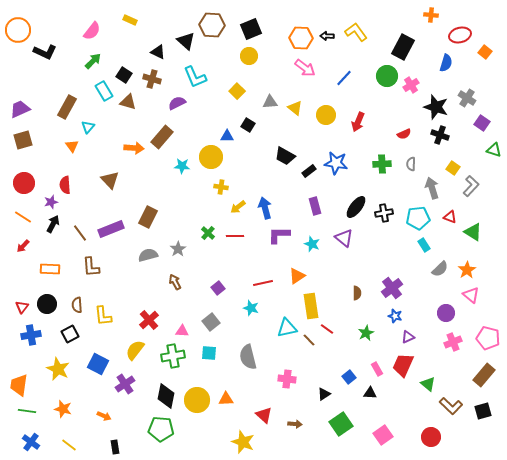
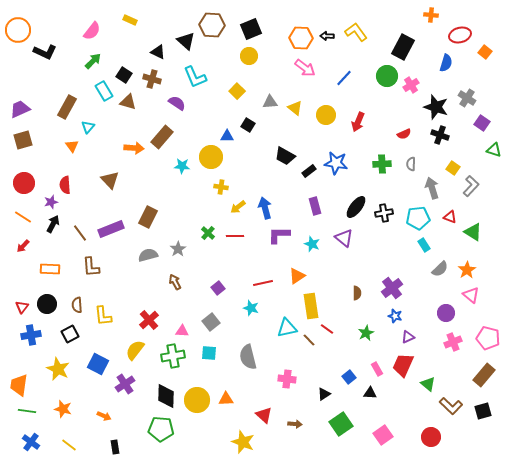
purple semicircle at (177, 103): rotated 60 degrees clockwise
black diamond at (166, 396): rotated 10 degrees counterclockwise
